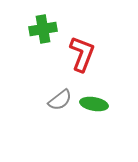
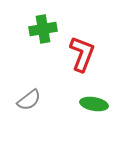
gray semicircle: moved 31 px left
